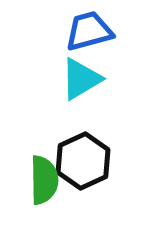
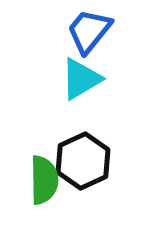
blue trapezoid: rotated 36 degrees counterclockwise
